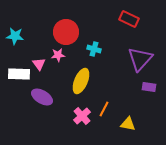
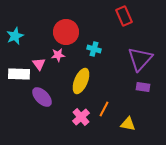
red rectangle: moved 5 px left, 3 px up; rotated 42 degrees clockwise
cyan star: rotated 30 degrees counterclockwise
purple rectangle: moved 6 px left
purple ellipse: rotated 15 degrees clockwise
pink cross: moved 1 px left, 1 px down
